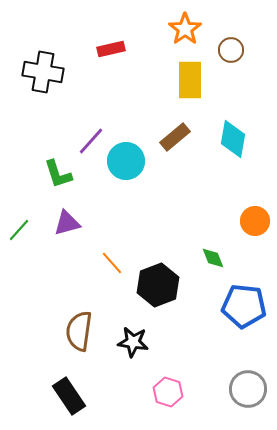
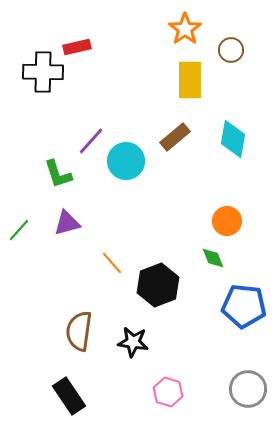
red rectangle: moved 34 px left, 2 px up
black cross: rotated 9 degrees counterclockwise
orange circle: moved 28 px left
